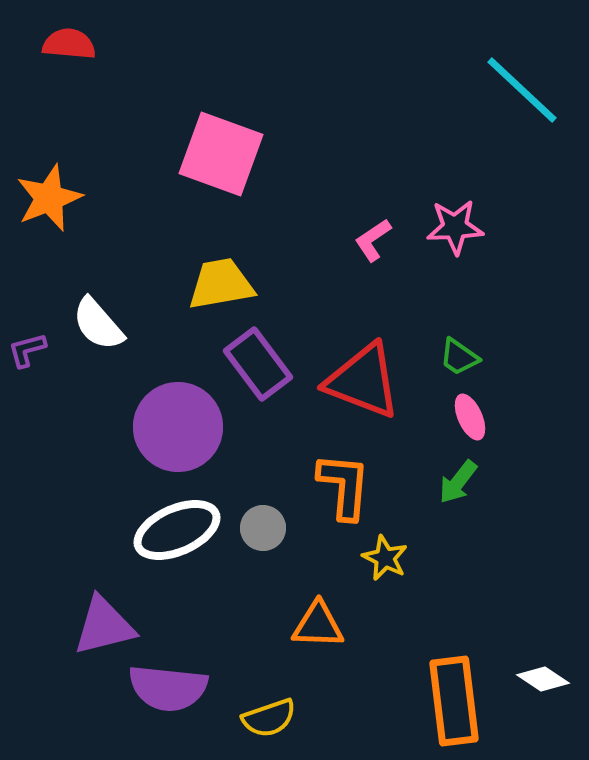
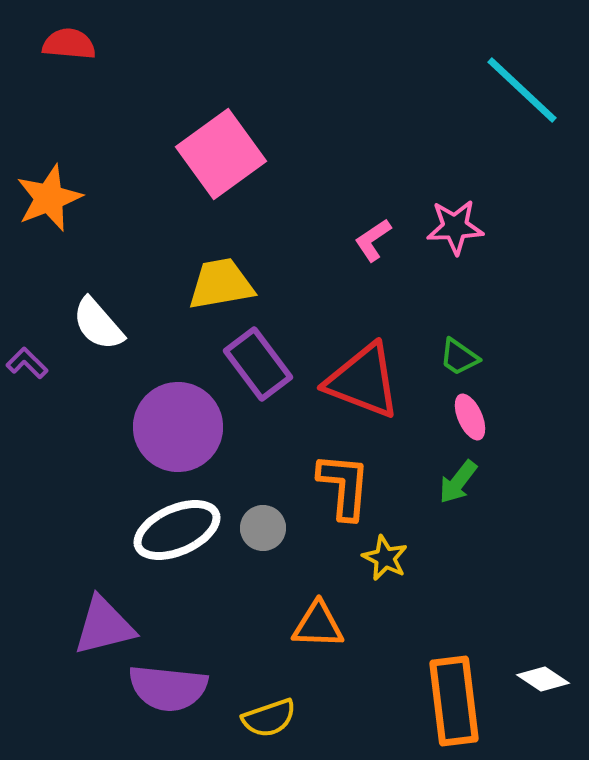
pink square: rotated 34 degrees clockwise
purple L-shape: moved 13 px down; rotated 60 degrees clockwise
